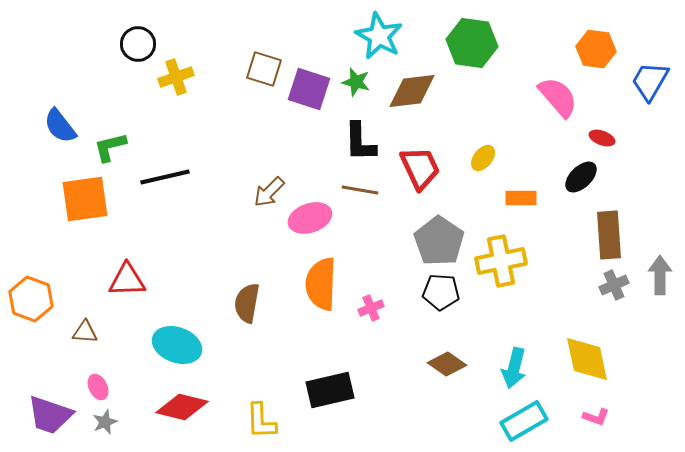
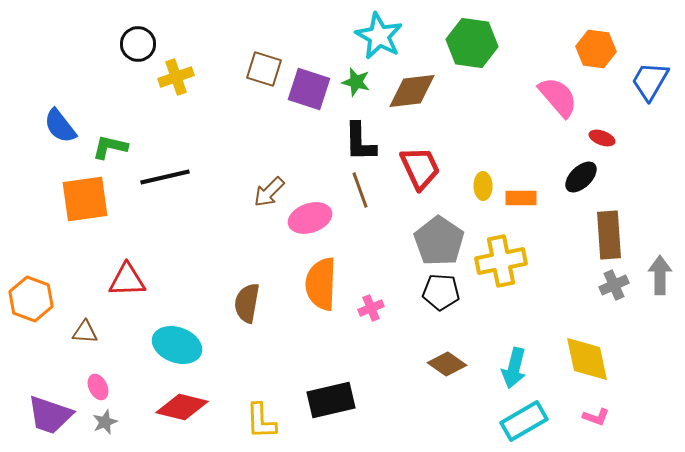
green L-shape at (110, 147): rotated 27 degrees clockwise
yellow ellipse at (483, 158): moved 28 px down; rotated 40 degrees counterclockwise
brown line at (360, 190): rotated 60 degrees clockwise
black rectangle at (330, 390): moved 1 px right, 10 px down
